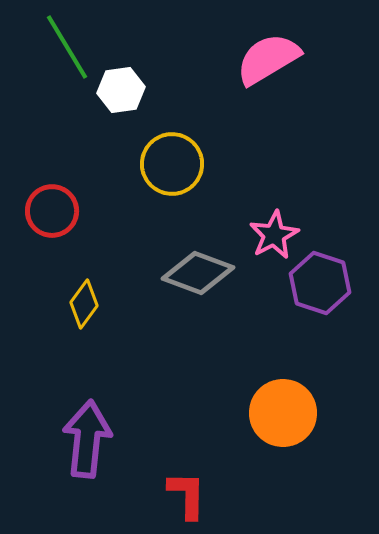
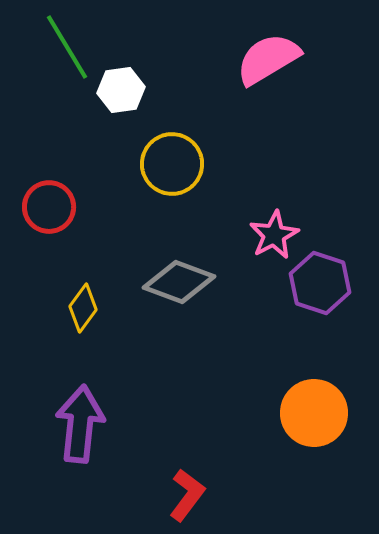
red circle: moved 3 px left, 4 px up
gray diamond: moved 19 px left, 9 px down
yellow diamond: moved 1 px left, 4 px down
orange circle: moved 31 px right
purple arrow: moved 7 px left, 15 px up
red L-shape: rotated 36 degrees clockwise
